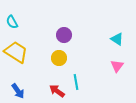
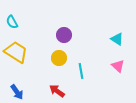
pink triangle: moved 1 px right; rotated 24 degrees counterclockwise
cyan line: moved 5 px right, 11 px up
blue arrow: moved 1 px left, 1 px down
